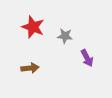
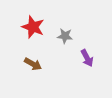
brown arrow: moved 3 px right, 4 px up; rotated 36 degrees clockwise
